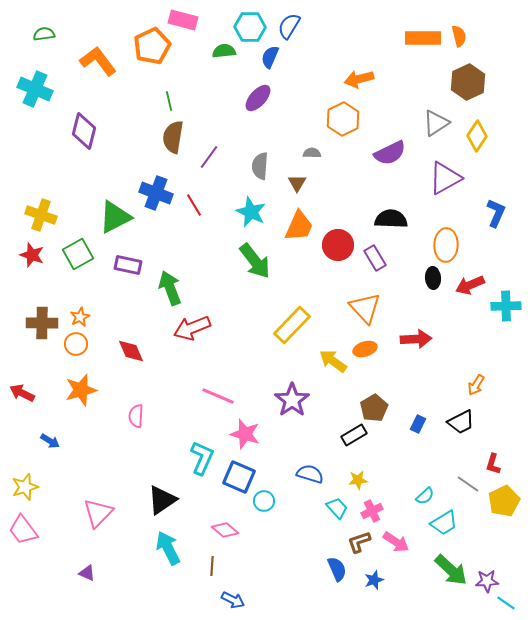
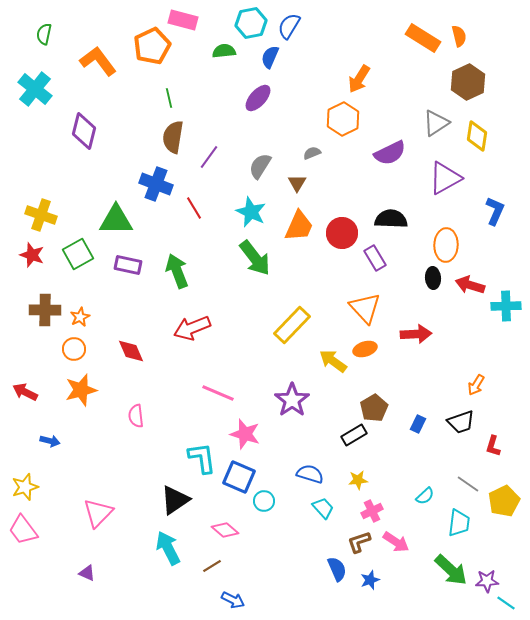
cyan hexagon at (250, 27): moved 1 px right, 4 px up; rotated 12 degrees counterclockwise
green semicircle at (44, 34): rotated 70 degrees counterclockwise
orange rectangle at (423, 38): rotated 32 degrees clockwise
orange arrow at (359, 79): rotated 44 degrees counterclockwise
cyan cross at (35, 89): rotated 16 degrees clockwise
green line at (169, 101): moved 3 px up
yellow diamond at (477, 136): rotated 24 degrees counterclockwise
gray semicircle at (312, 153): rotated 24 degrees counterclockwise
gray semicircle at (260, 166): rotated 28 degrees clockwise
blue cross at (156, 193): moved 9 px up
red line at (194, 205): moved 3 px down
blue L-shape at (496, 213): moved 1 px left, 2 px up
green triangle at (115, 217): moved 1 px right, 3 px down; rotated 27 degrees clockwise
red circle at (338, 245): moved 4 px right, 12 px up
green arrow at (255, 261): moved 3 px up
red arrow at (470, 285): rotated 40 degrees clockwise
green arrow at (170, 288): moved 7 px right, 17 px up
brown cross at (42, 323): moved 3 px right, 13 px up
red arrow at (416, 339): moved 5 px up
orange circle at (76, 344): moved 2 px left, 5 px down
red arrow at (22, 393): moved 3 px right, 1 px up
pink line at (218, 396): moved 3 px up
pink semicircle at (136, 416): rotated 10 degrees counterclockwise
black trapezoid at (461, 422): rotated 8 degrees clockwise
blue arrow at (50, 441): rotated 18 degrees counterclockwise
cyan L-shape at (202, 458): rotated 32 degrees counterclockwise
red L-shape at (493, 464): moved 18 px up
black triangle at (162, 500): moved 13 px right
cyan trapezoid at (337, 508): moved 14 px left
cyan trapezoid at (444, 523): moved 15 px right; rotated 52 degrees counterclockwise
brown line at (212, 566): rotated 54 degrees clockwise
blue star at (374, 580): moved 4 px left
